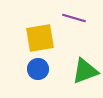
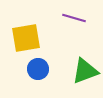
yellow square: moved 14 px left
